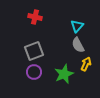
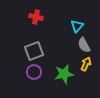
red cross: moved 1 px right
gray semicircle: moved 6 px right
green star: rotated 12 degrees clockwise
